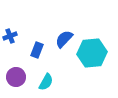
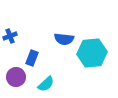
blue semicircle: rotated 126 degrees counterclockwise
blue rectangle: moved 5 px left, 8 px down
cyan semicircle: moved 2 px down; rotated 18 degrees clockwise
